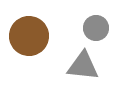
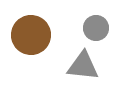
brown circle: moved 2 px right, 1 px up
